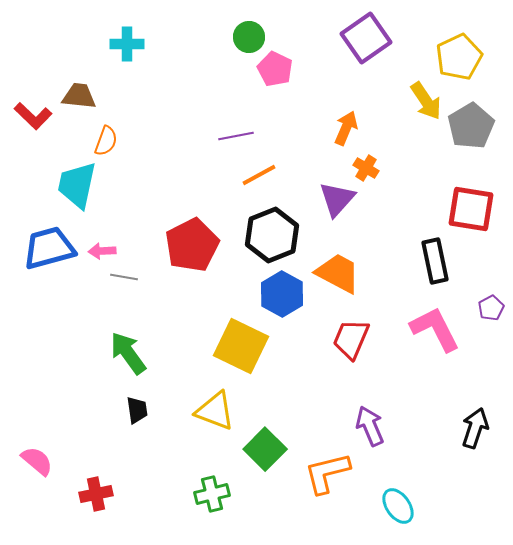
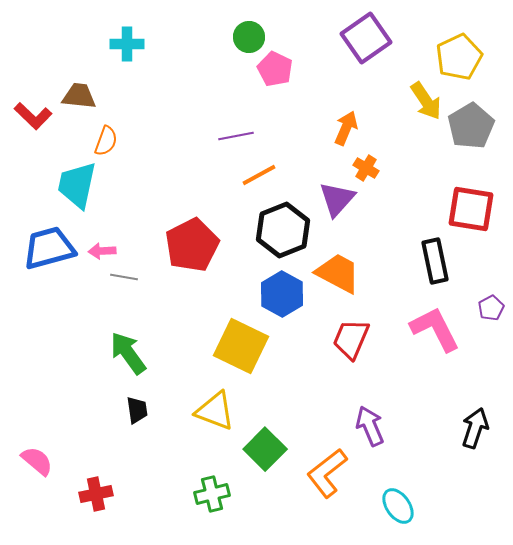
black hexagon: moved 11 px right, 5 px up
orange L-shape: rotated 24 degrees counterclockwise
